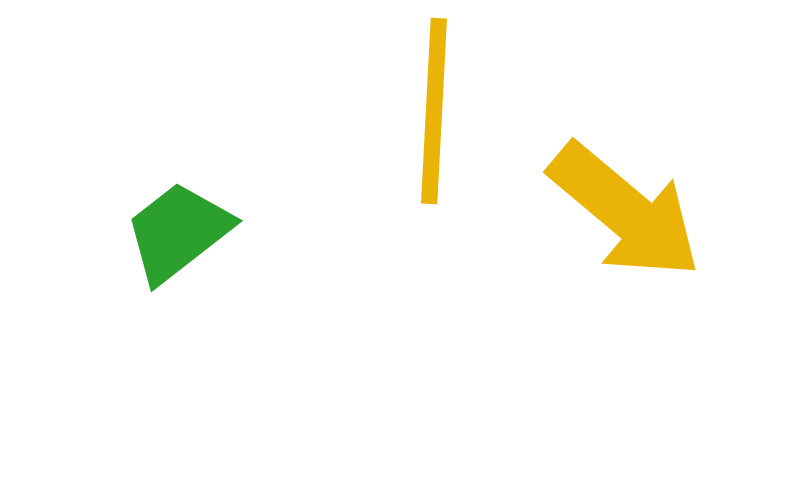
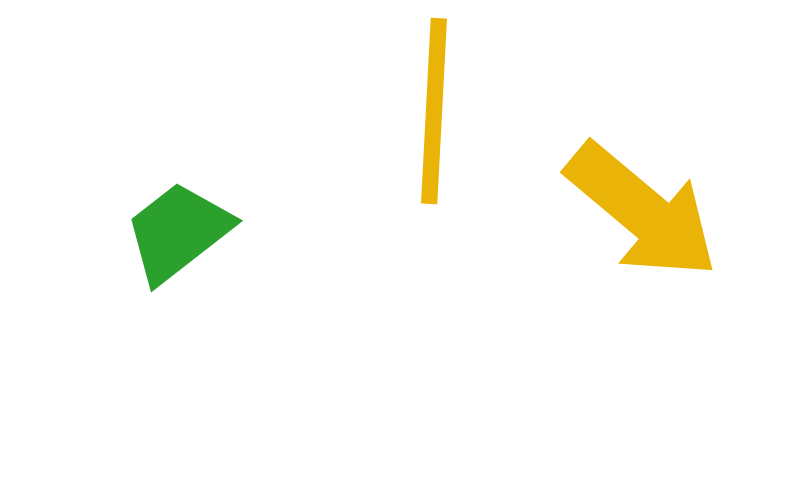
yellow arrow: moved 17 px right
